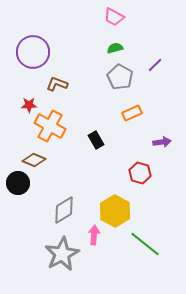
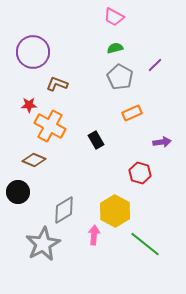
black circle: moved 9 px down
gray star: moved 19 px left, 10 px up
